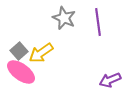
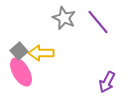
purple line: rotated 32 degrees counterclockwise
yellow arrow: rotated 35 degrees clockwise
pink ellipse: rotated 24 degrees clockwise
purple arrow: moved 3 px left, 2 px down; rotated 40 degrees counterclockwise
